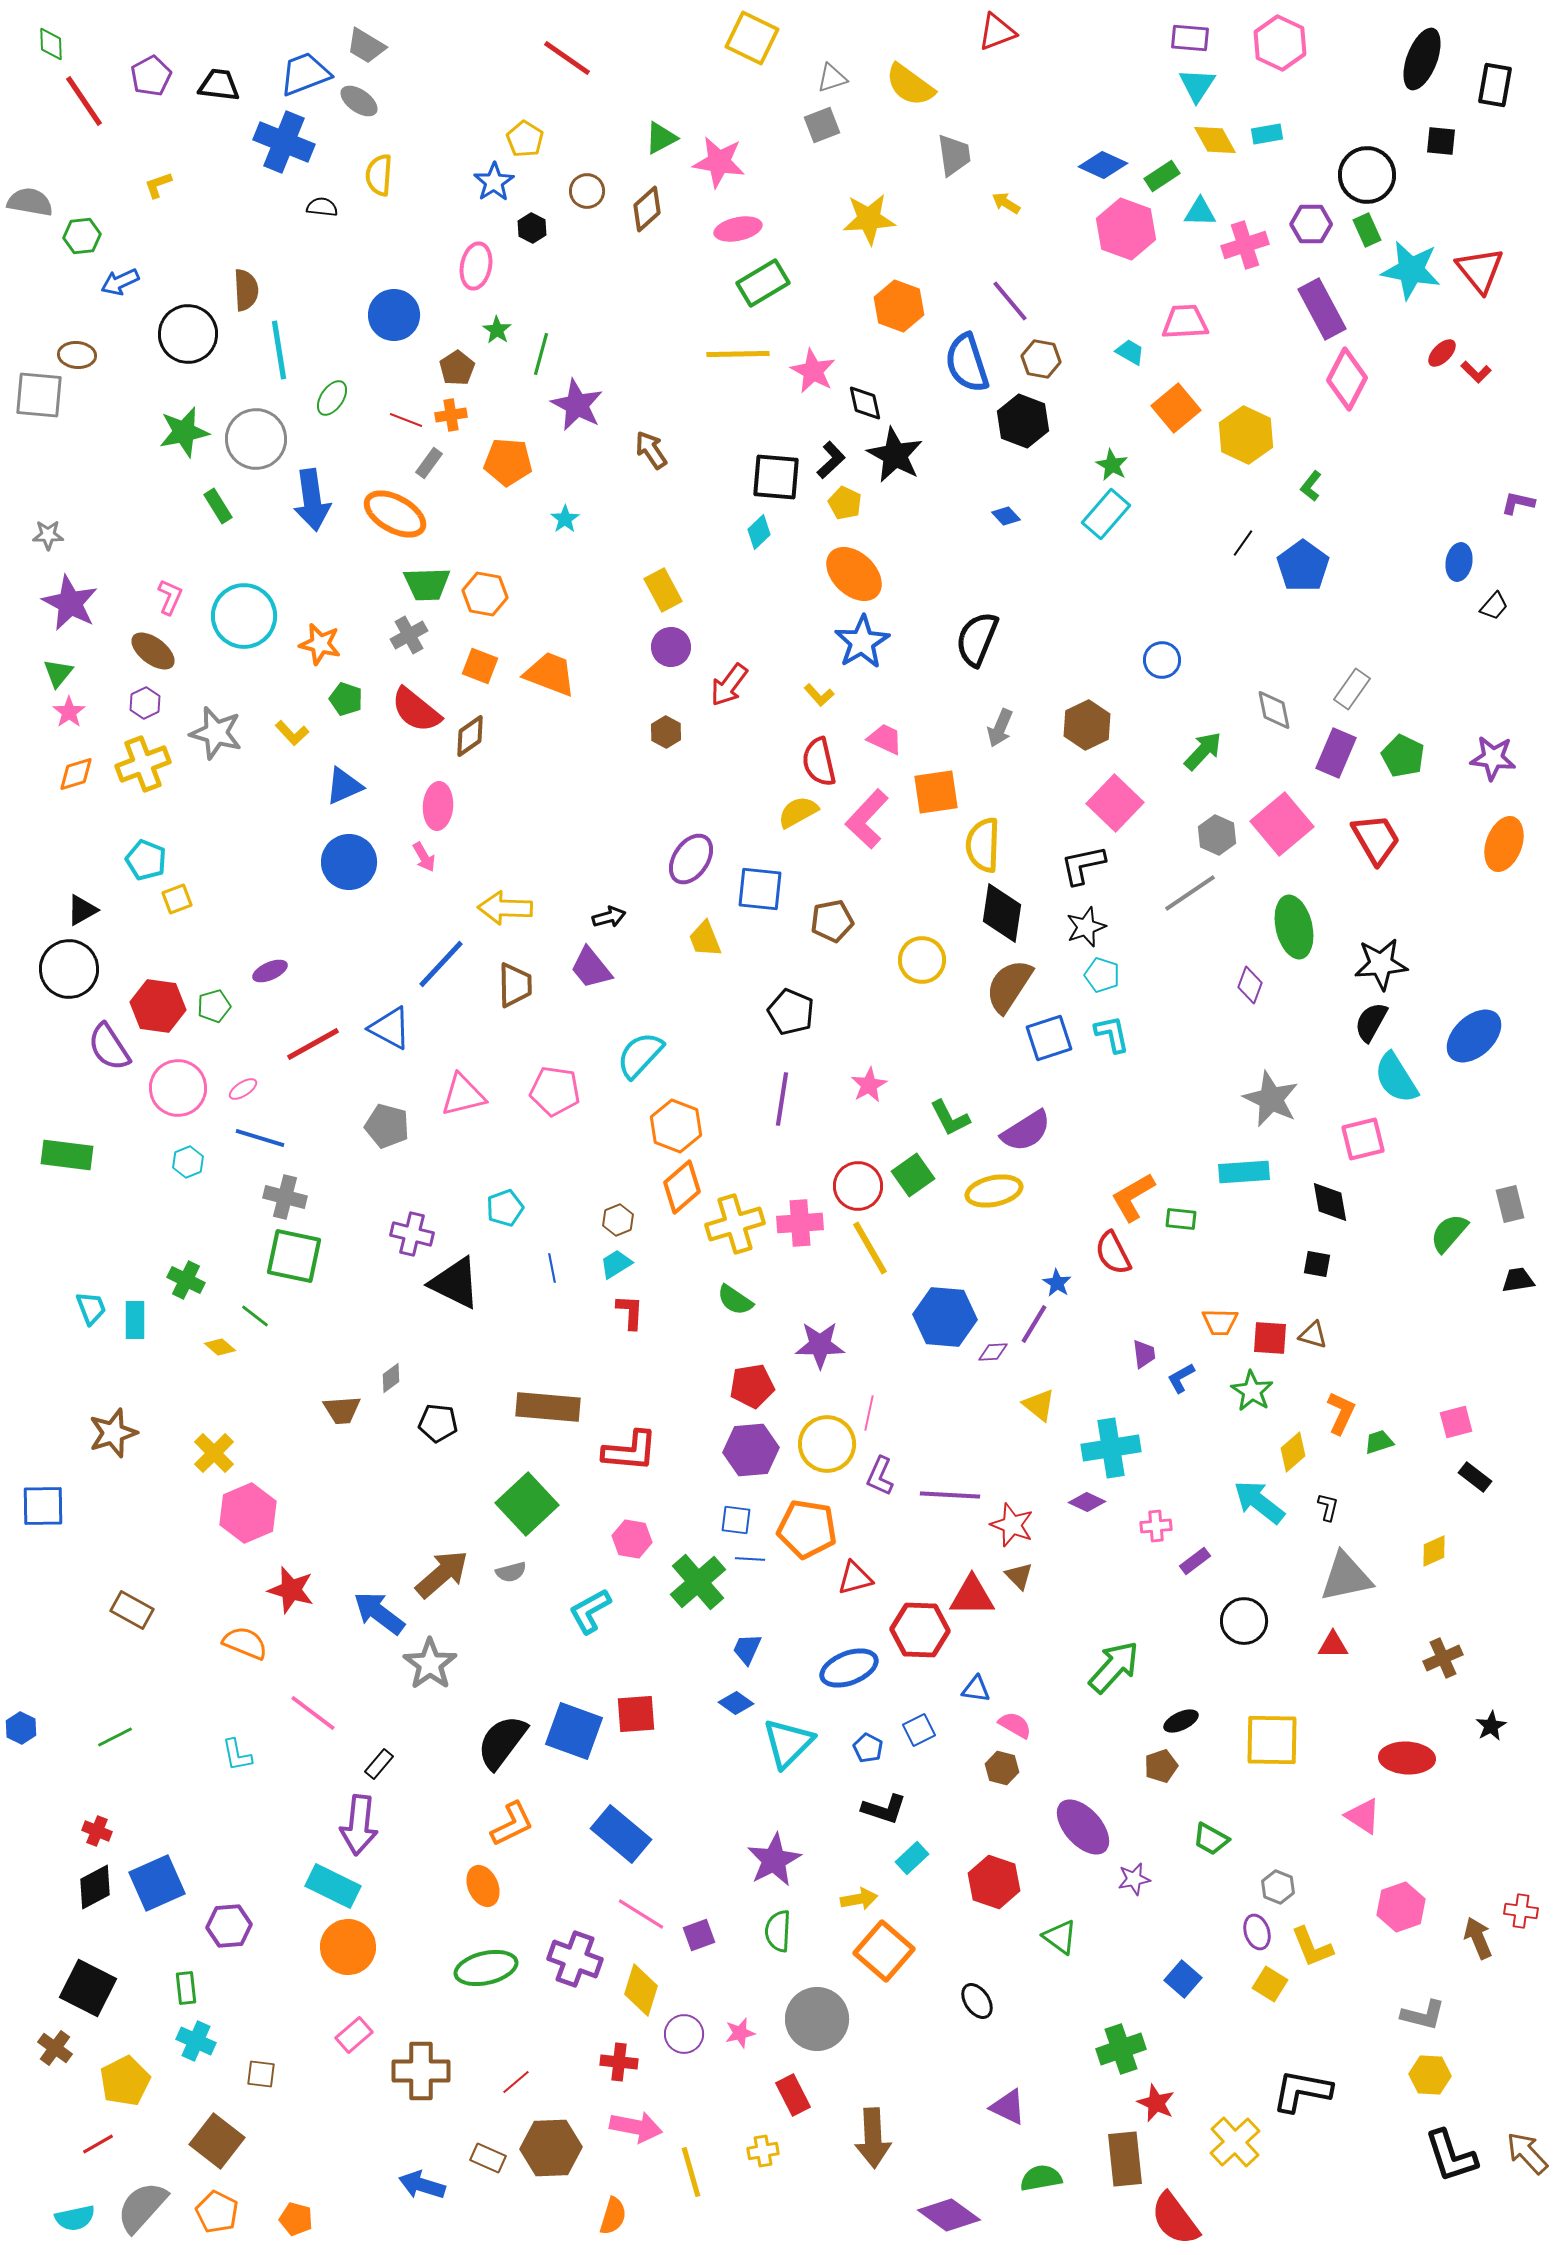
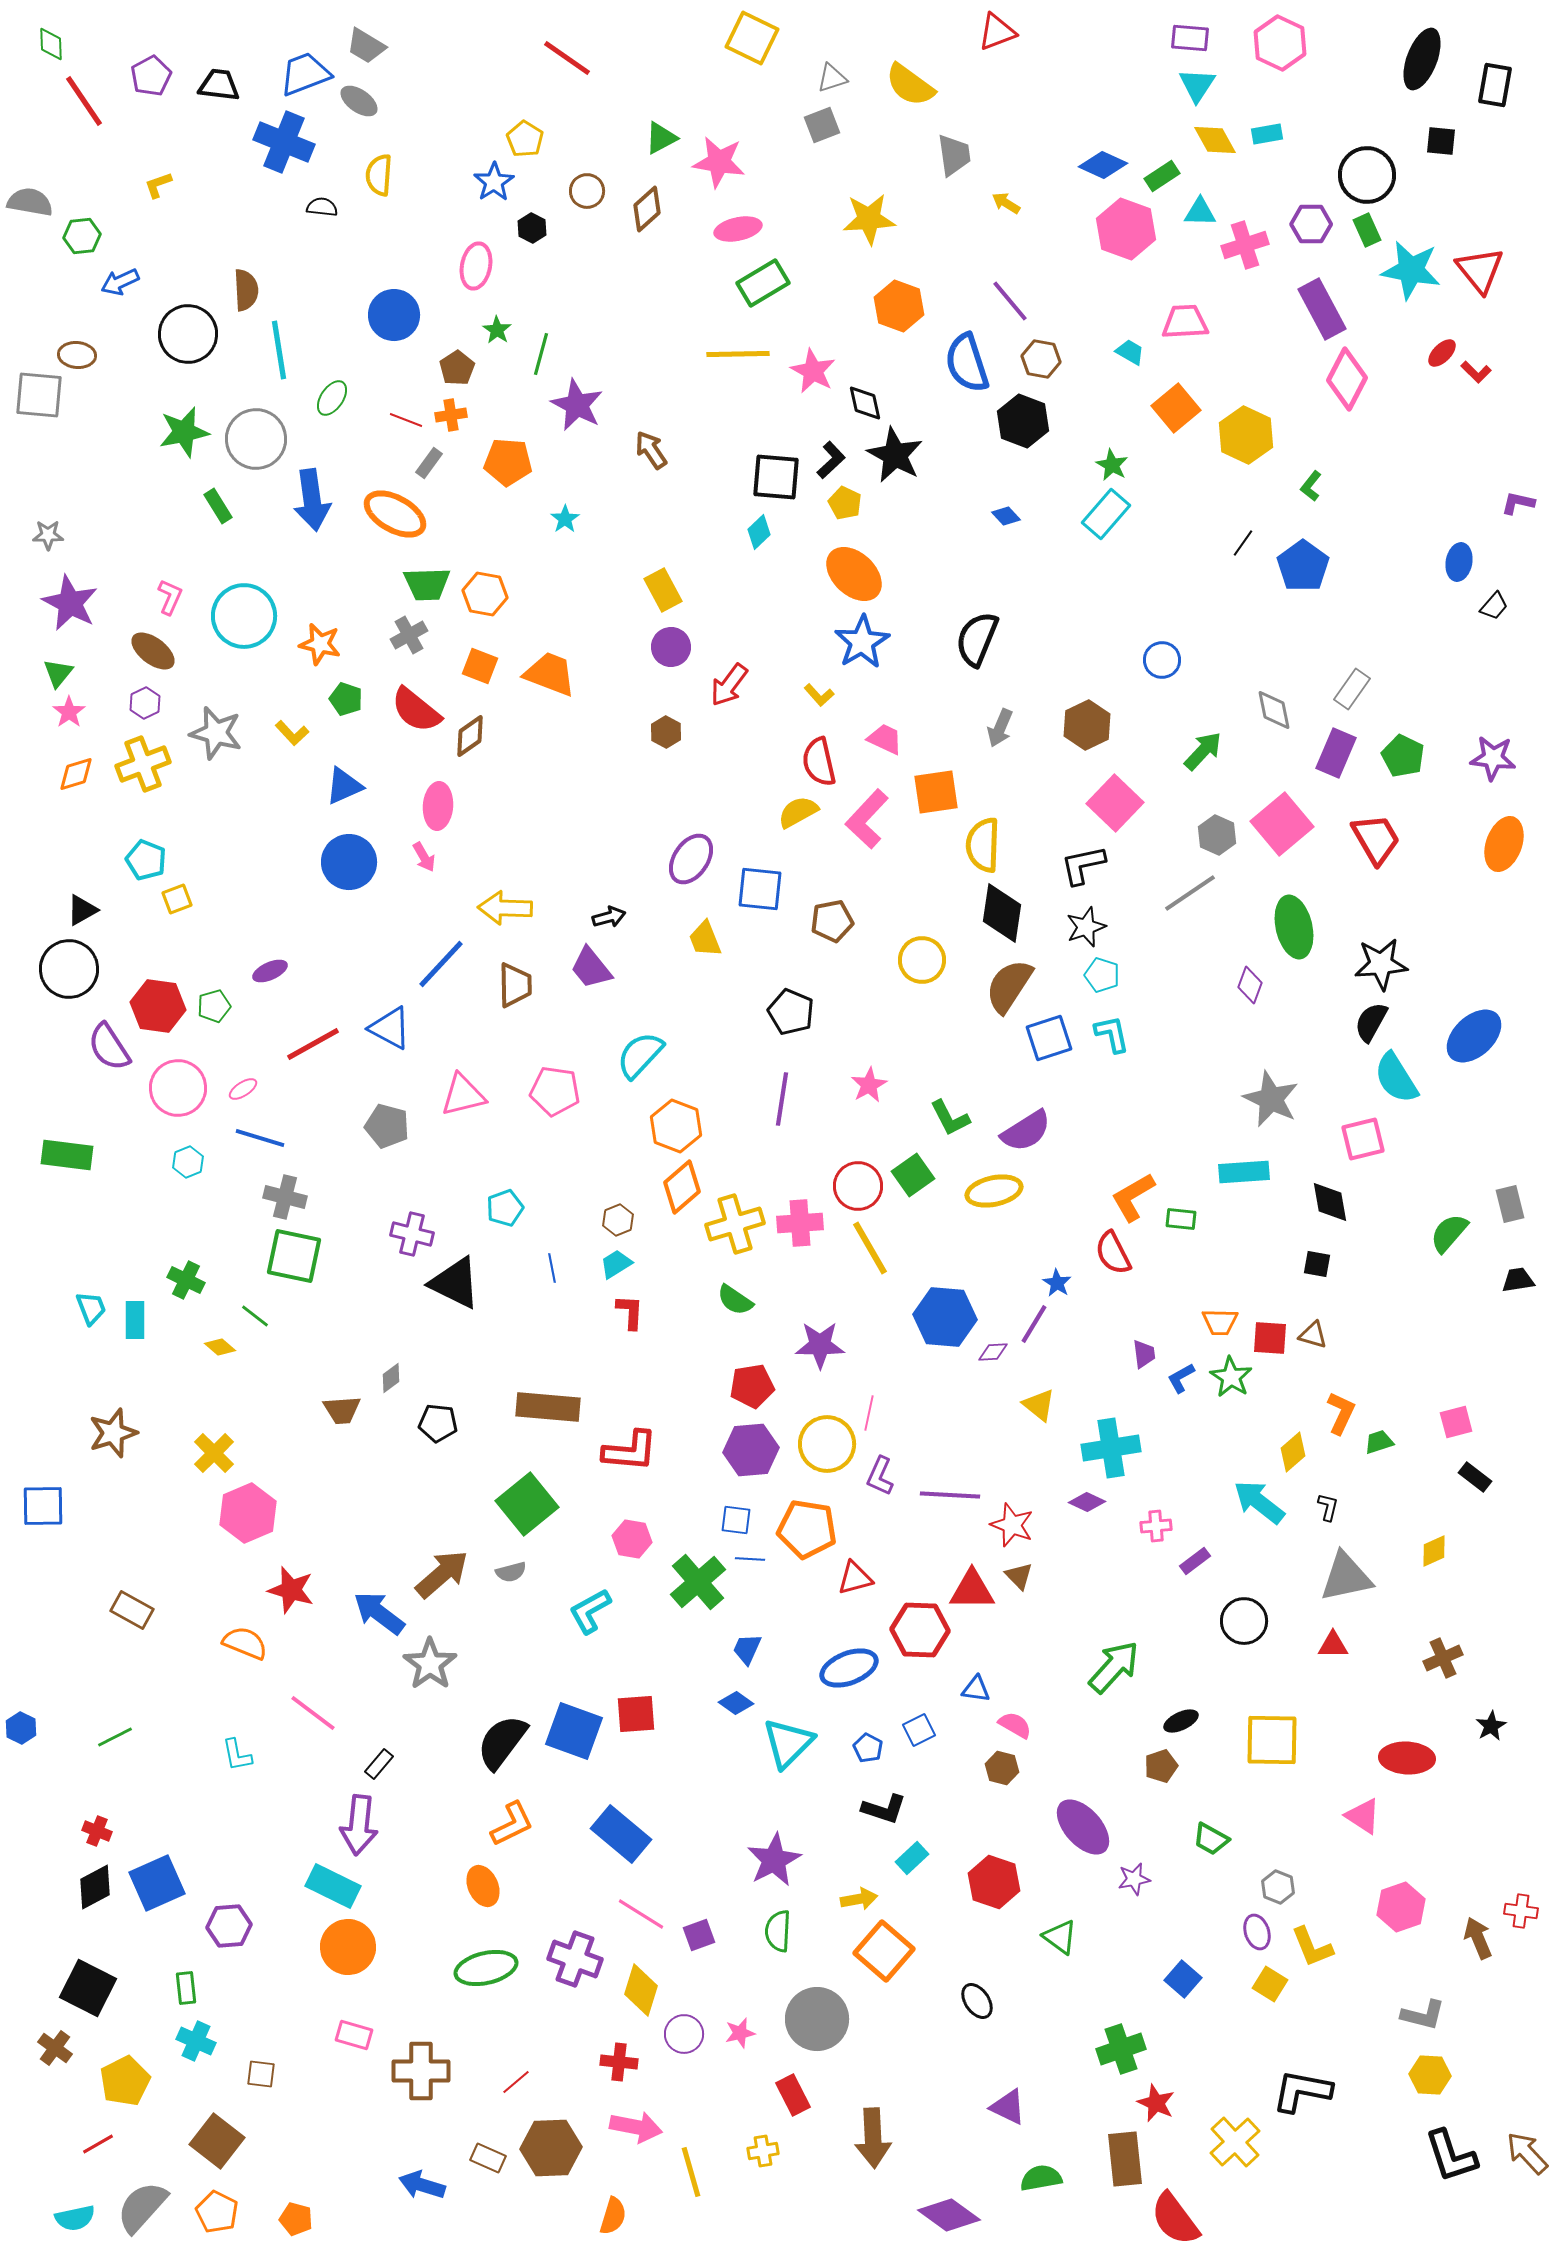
green star at (1252, 1391): moved 21 px left, 14 px up
green square at (527, 1504): rotated 4 degrees clockwise
red triangle at (972, 1596): moved 6 px up
pink rectangle at (354, 2035): rotated 57 degrees clockwise
